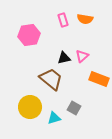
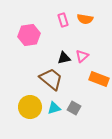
cyan triangle: moved 10 px up
